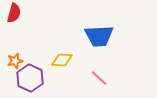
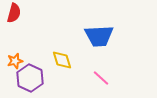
yellow diamond: rotated 70 degrees clockwise
pink line: moved 2 px right
